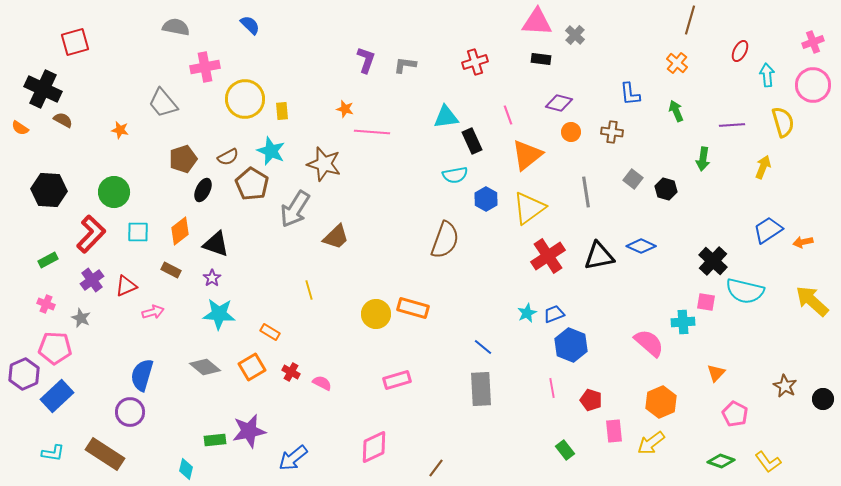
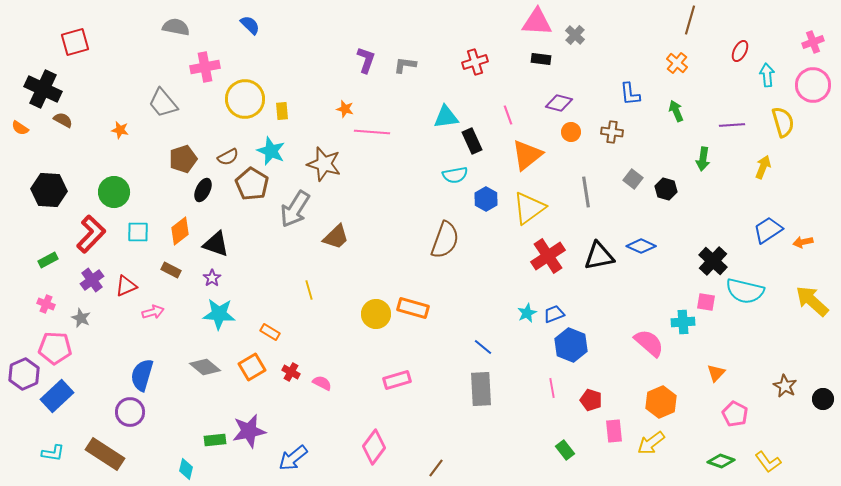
pink diamond at (374, 447): rotated 28 degrees counterclockwise
